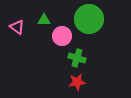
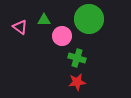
pink triangle: moved 3 px right
